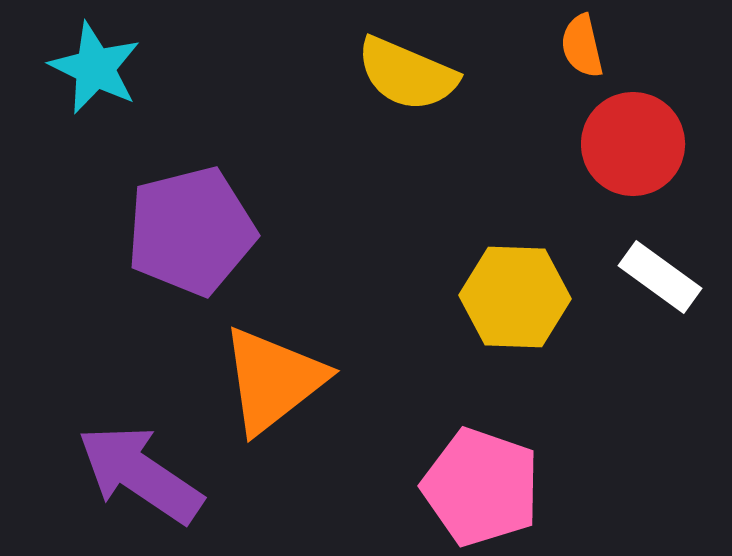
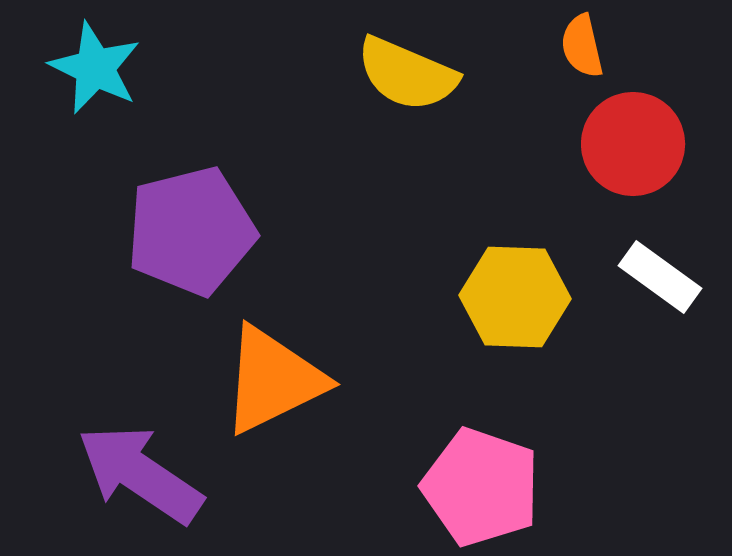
orange triangle: rotated 12 degrees clockwise
